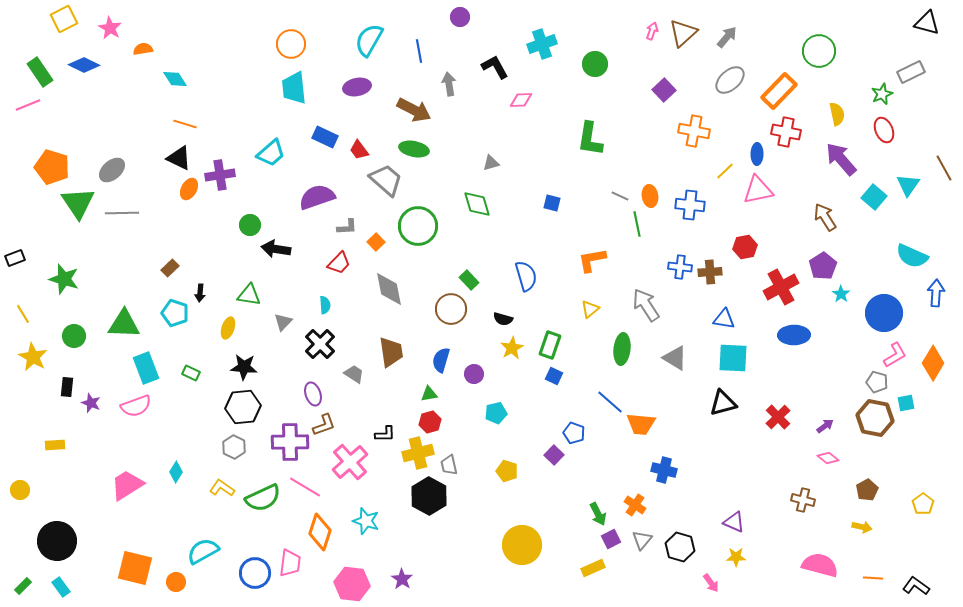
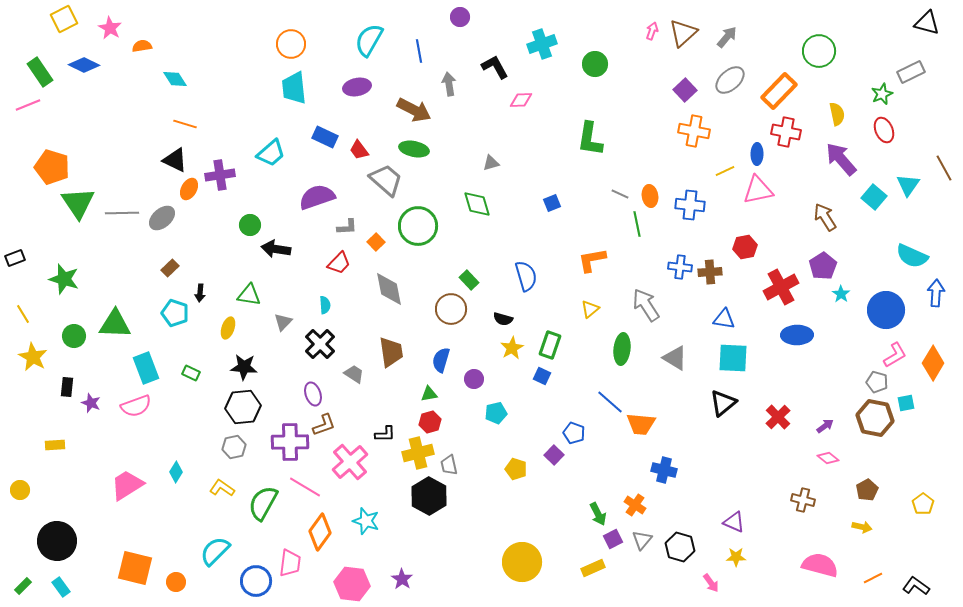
orange semicircle at (143, 49): moved 1 px left, 3 px up
purple square at (664, 90): moved 21 px right
black triangle at (179, 158): moved 4 px left, 2 px down
gray ellipse at (112, 170): moved 50 px right, 48 px down
yellow line at (725, 171): rotated 18 degrees clockwise
gray line at (620, 196): moved 2 px up
blue square at (552, 203): rotated 36 degrees counterclockwise
blue circle at (884, 313): moved 2 px right, 3 px up
green triangle at (124, 324): moved 9 px left
blue ellipse at (794, 335): moved 3 px right
purple circle at (474, 374): moved 5 px down
blue square at (554, 376): moved 12 px left
black triangle at (723, 403): rotated 24 degrees counterclockwise
gray hexagon at (234, 447): rotated 20 degrees clockwise
yellow pentagon at (507, 471): moved 9 px right, 2 px up
green semicircle at (263, 498): moved 5 px down; rotated 144 degrees clockwise
orange diamond at (320, 532): rotated 18 degrees clockwise
purple square at (611, 539): moved 2 px right
yellow circle at (522, 545): moved 17 px down
cyan semicircle at (203, 551): moved 12 px right; rotated 16 degrees counterclockwise
blue circle at (255, 573): moved 1 px right, 8 px down
orange line at (873, 578): rotated 30 degrees counterclockwise
